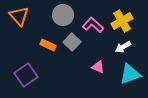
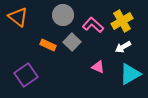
orange triangle: moved 1 px left, 1 px down; rotated 10 degrees counterclockwise
cyan triangle: rotated 10 degrees counterclockwise
